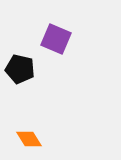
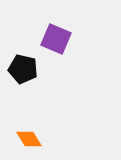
black pentagon: moved 3 px right
